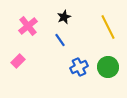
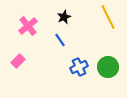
yellow line: moved 10 px up
